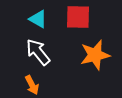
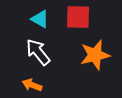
cyan triangle: moved 2 px right
orange arrow: rotated 138 degrees clockwise
